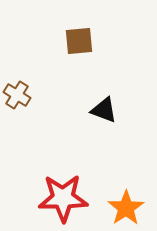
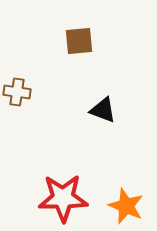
brown cross: moved 3 px up; rotated 24 degrees counterclockwise
black triangle: moved 1 px left
orange star: moved 2 px up; rotated 15 degrees counterclockwise
